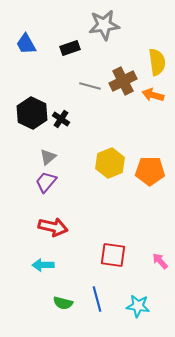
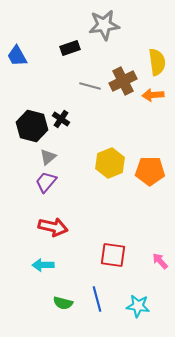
blue trapezoid: moved 9 px left, 12 px down
orange arrow: rotated 20 degrees counterclockwise
black hexagon: moved 13 px down; rotated 12 degrees counterclockwise
